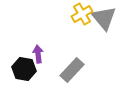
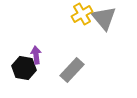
purple arrow: moved 2 px left, 1 px down
black hexagon: moved 1 px up
